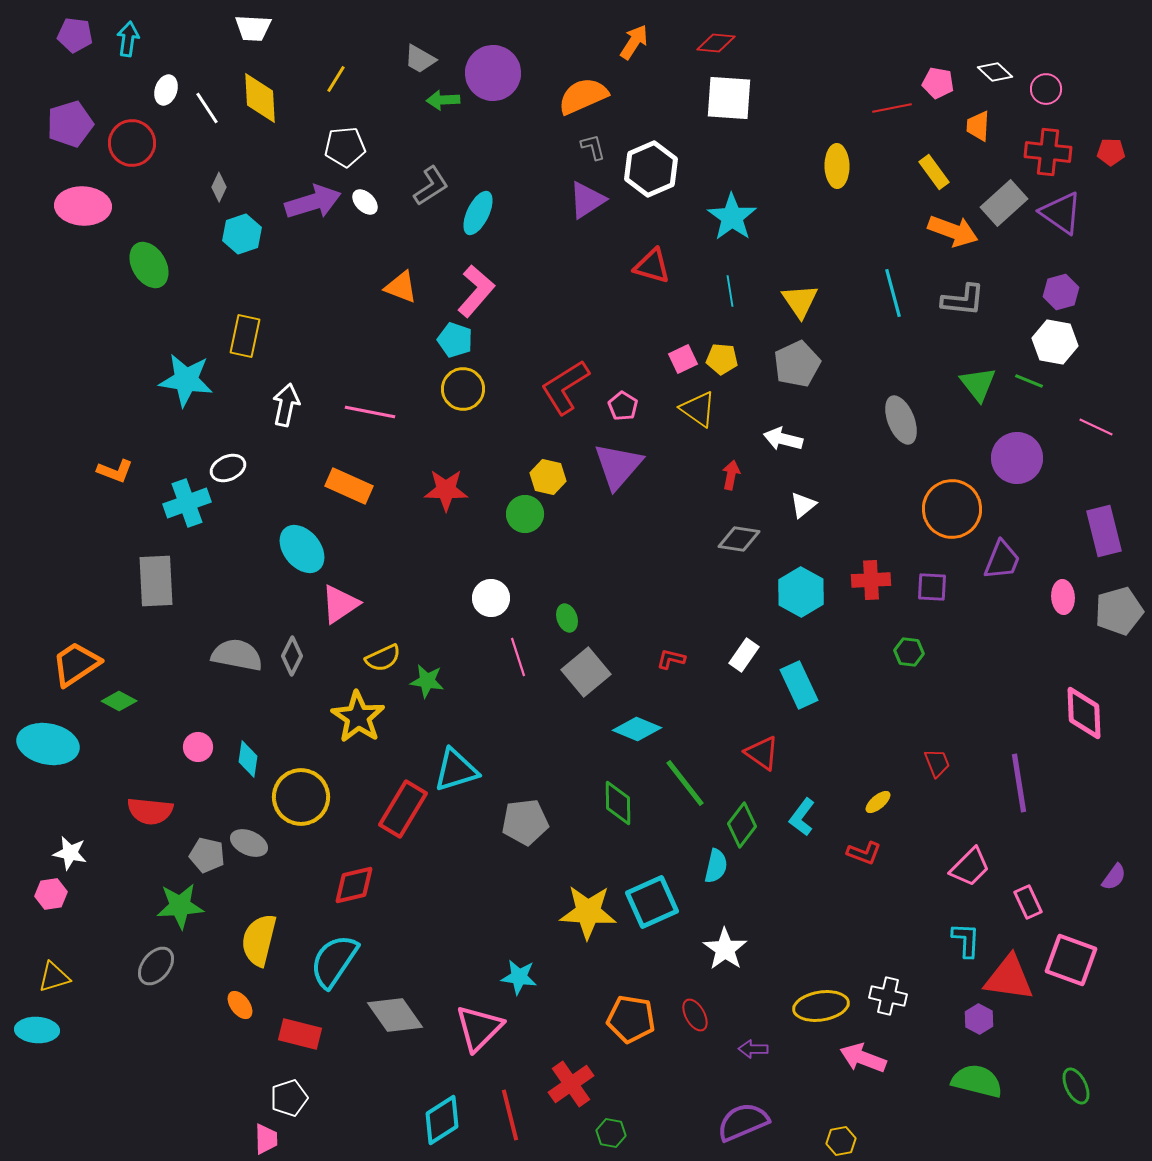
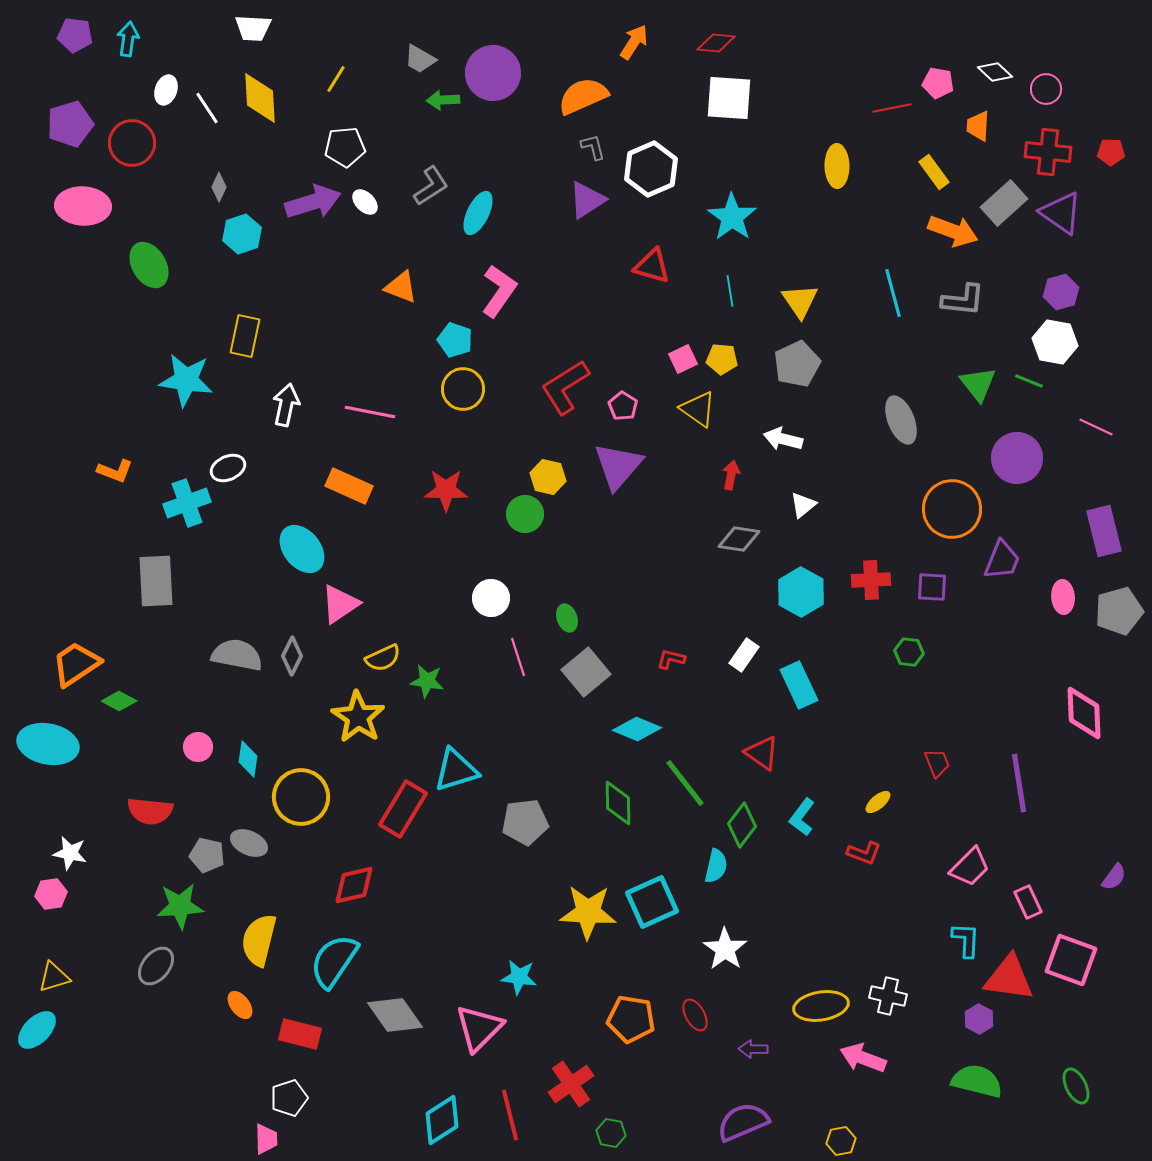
pink L-shape at (476, 291): moved 23 px right; rotated 6 degrees counterclockwise
cyan ellipse at (37, 1030): rotated 48 degrees counterclockwise
